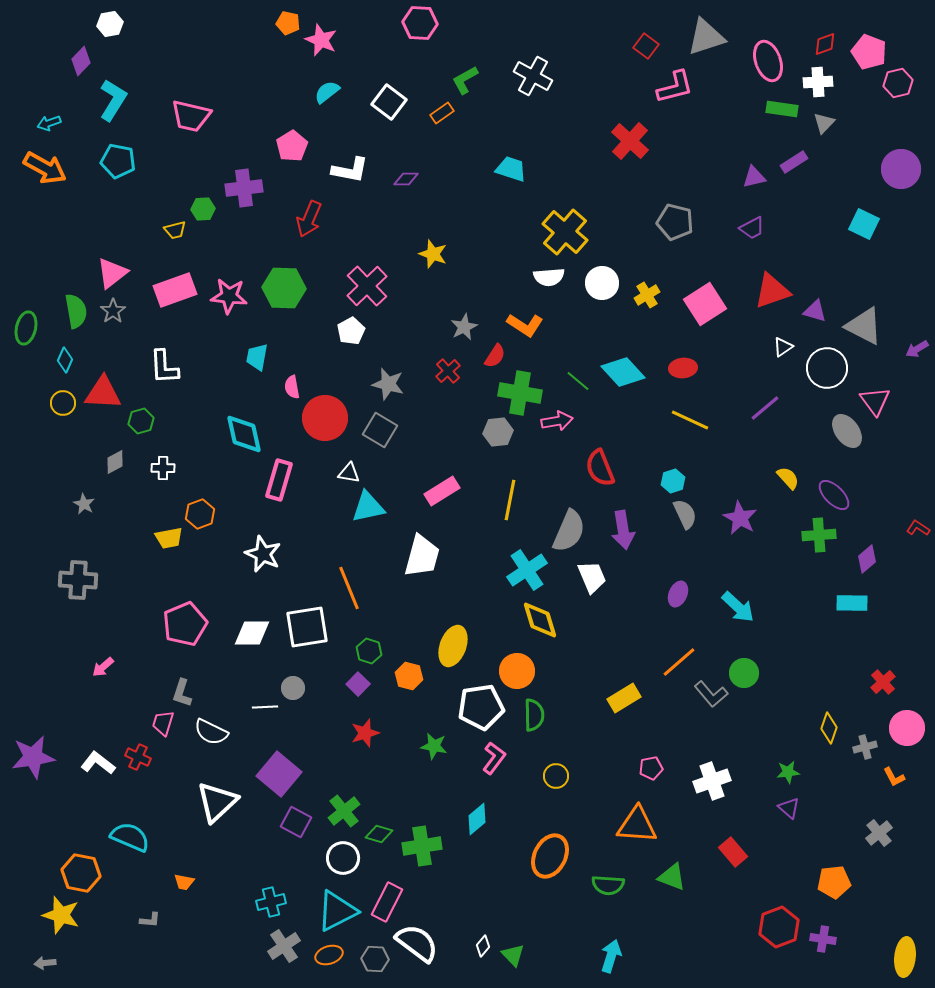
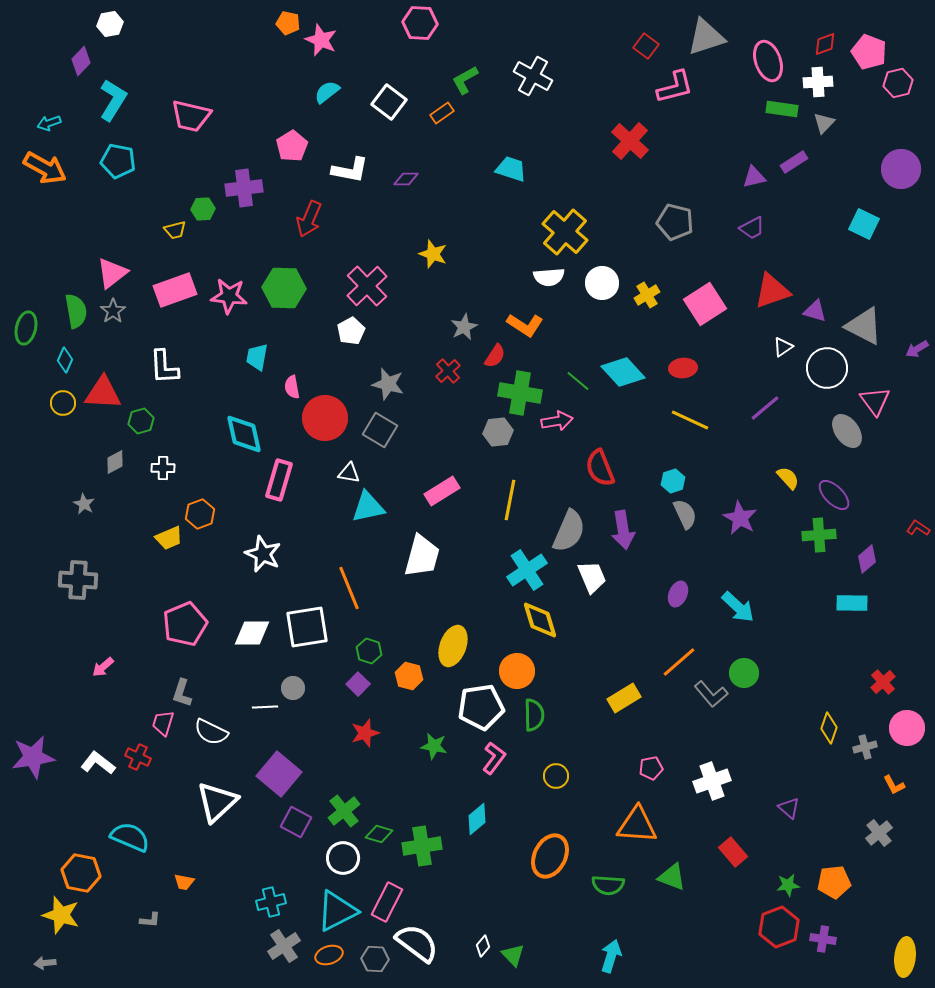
yellow trapezoid at (169, 538): rotated 12 degrees counterclockwise
green star at (788, 772): moved 113 px down
orange L-shape at (894, 777): moved 8 px down
